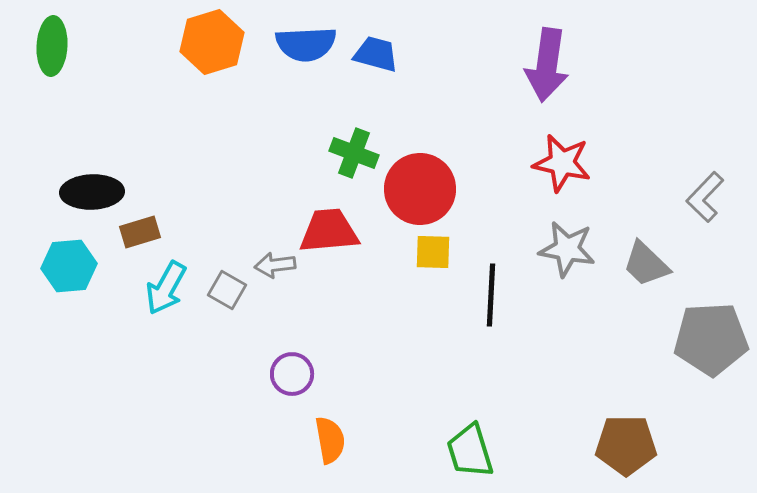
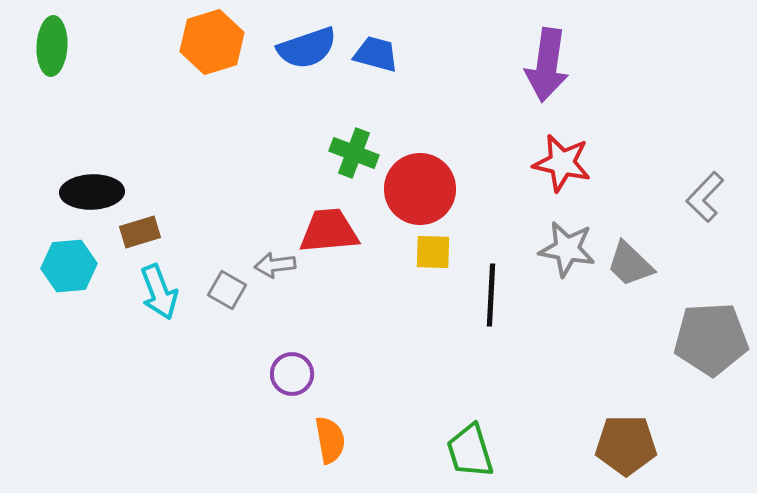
blue semicircle: moved 1 px right, 4 px down; rotated 16 degrees counterclockwise
gray trapezoid: moved 16 px left
cyan arrow: moved 7 px left, 4 px down; rotated 50 degrees counterclockwise
